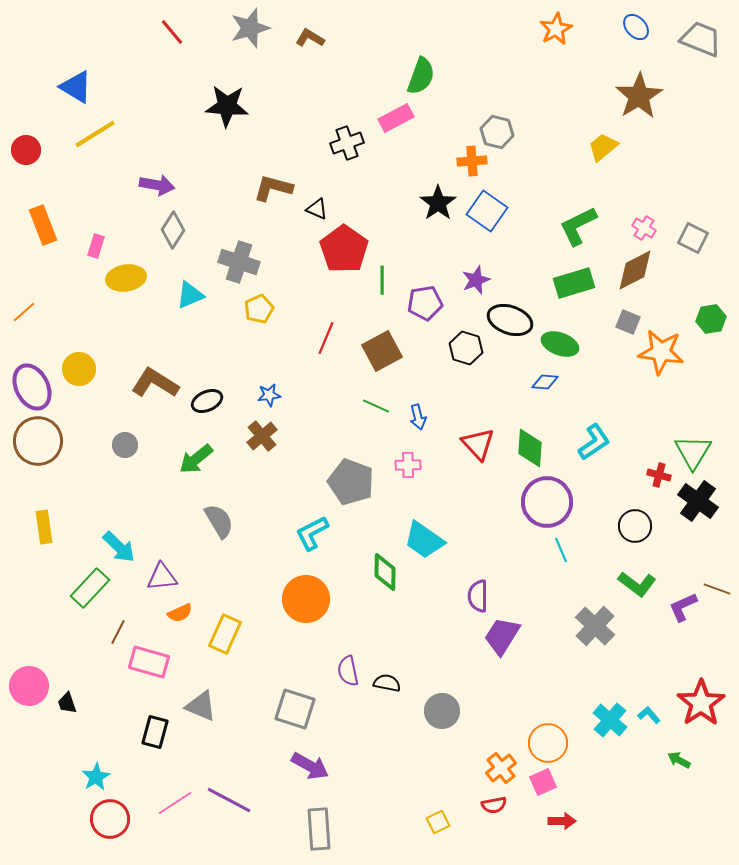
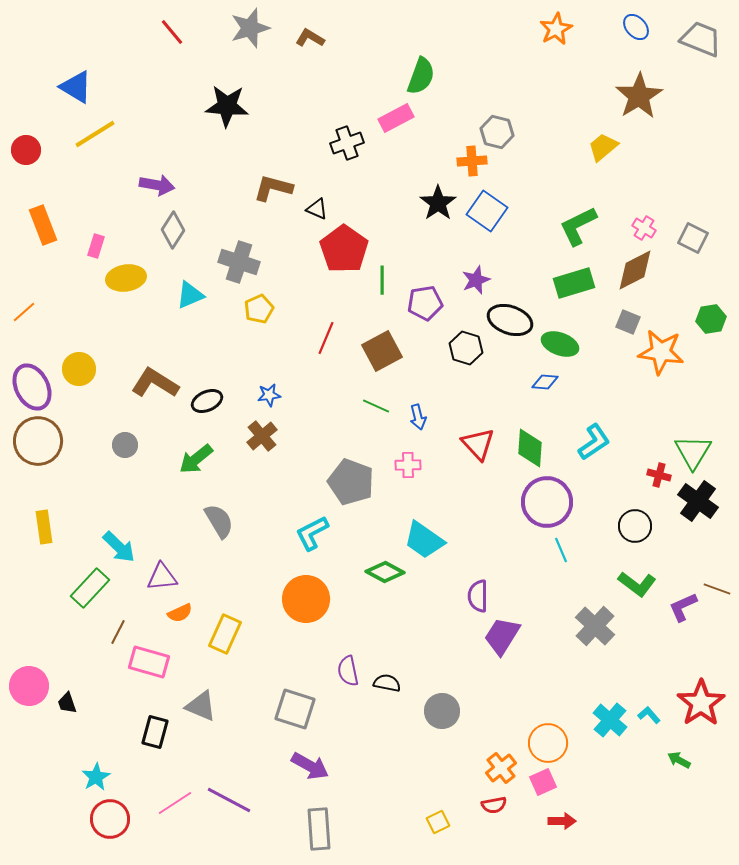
green diamond at (385, 572): rotated 63 degrees counterclockwise
